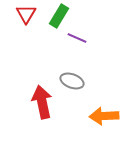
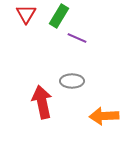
gray ellipse: rotated 20 degrees counterclockwise
